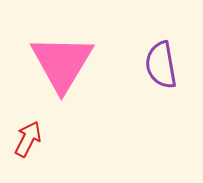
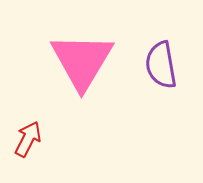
pink triangle: moved 20 px right, 2 px up
